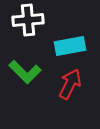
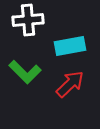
red arrow: rotated 20 degrees clockwise
